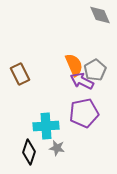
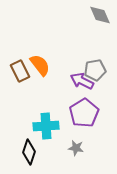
orange semicircle: moved 34 px left; rotated 15 degrees counterclockwise
gray pentagon: rotated 20 degrees clockwise
brown rectangle: moved 3 px up
purple pentagon: rotated 20 degrees counterclockwise
gray star: moved 19 px right
